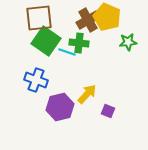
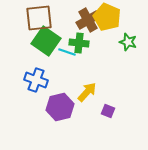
green star: rotated 24 degrees clockwise
yellow arrow: moved 2 px up
